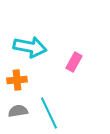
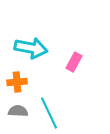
cyan arrow: moved 1 px right, 1 px down
orange cross: moved 2 px down
gray semicircle: rotated 12 degrees clockwise
